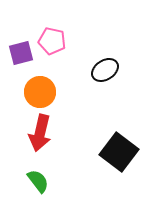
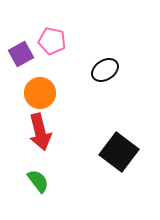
purple square: moved 1 px down; rotated 15 degrees counterclockwise
orange circle: moved 1 px down
red arrow: moved 1 px up; rotated 27 degrees counterclockwise
